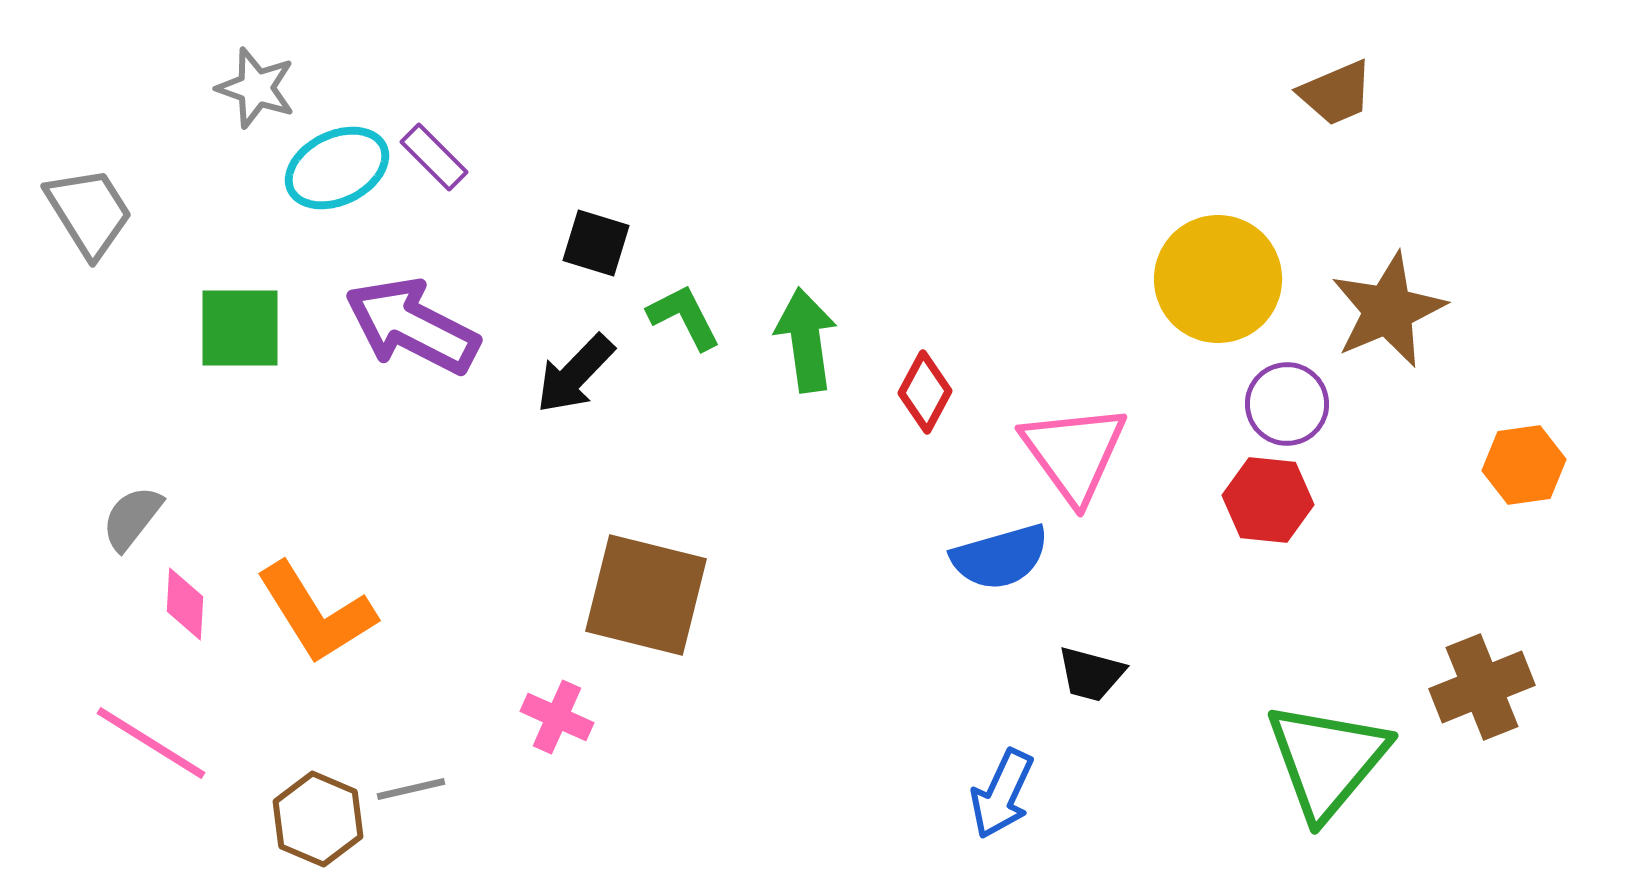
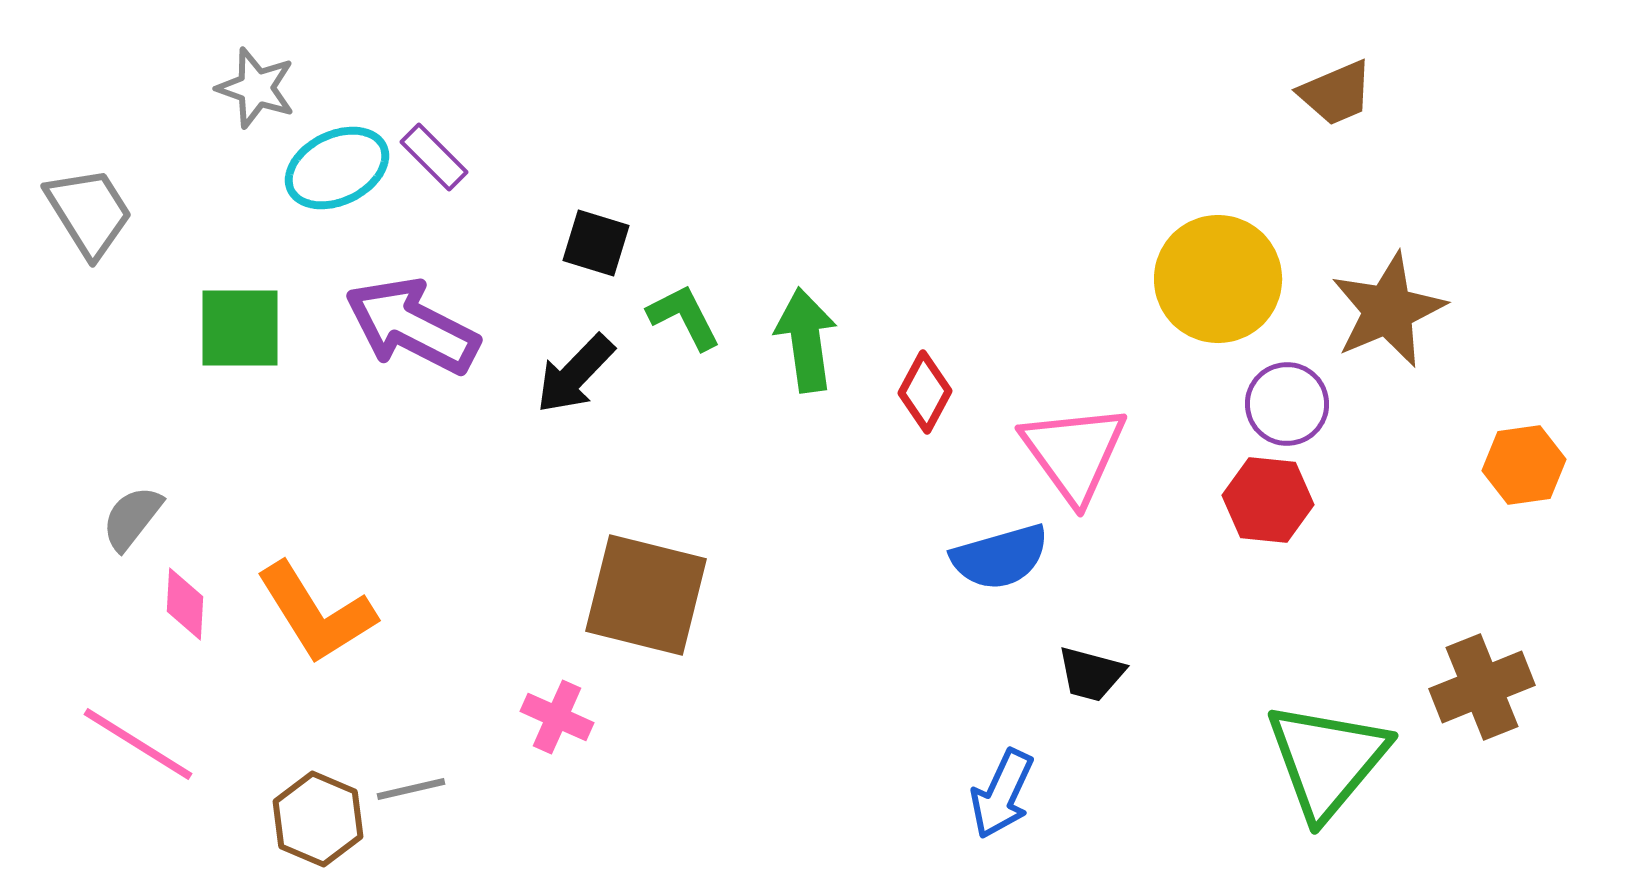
pink line: moved 13 px left, 1 px down
